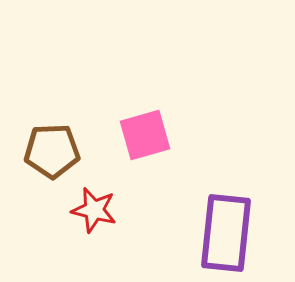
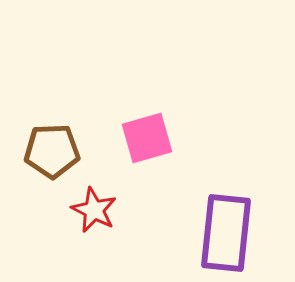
pink square: moved 2 px right, 3 px down
red star: rotated 12 degrees clockwise
